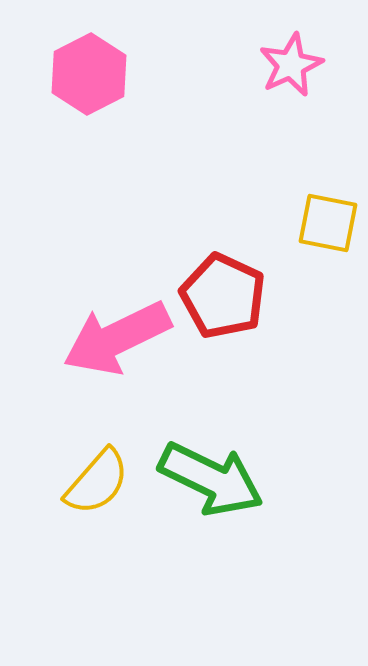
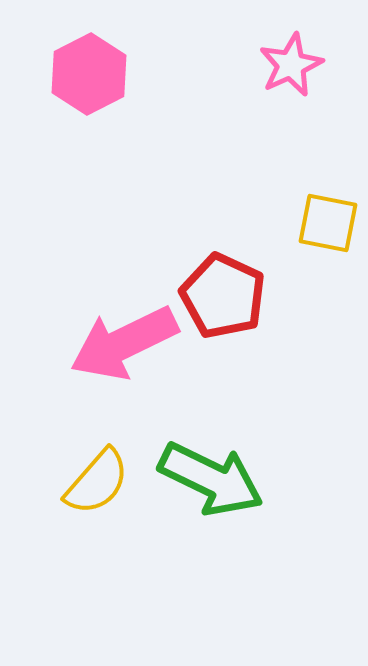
pink arrow: moved 7 px right, 5 px down
